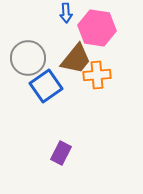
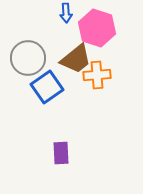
pink hexagon: rotated 9 degrees clockwise
brown trapezoid: rotated 12 degrees clockwise
blue square: moved 1 px right, 1 px down
purple rectangle: rotated 30 degrees counterclockwise
